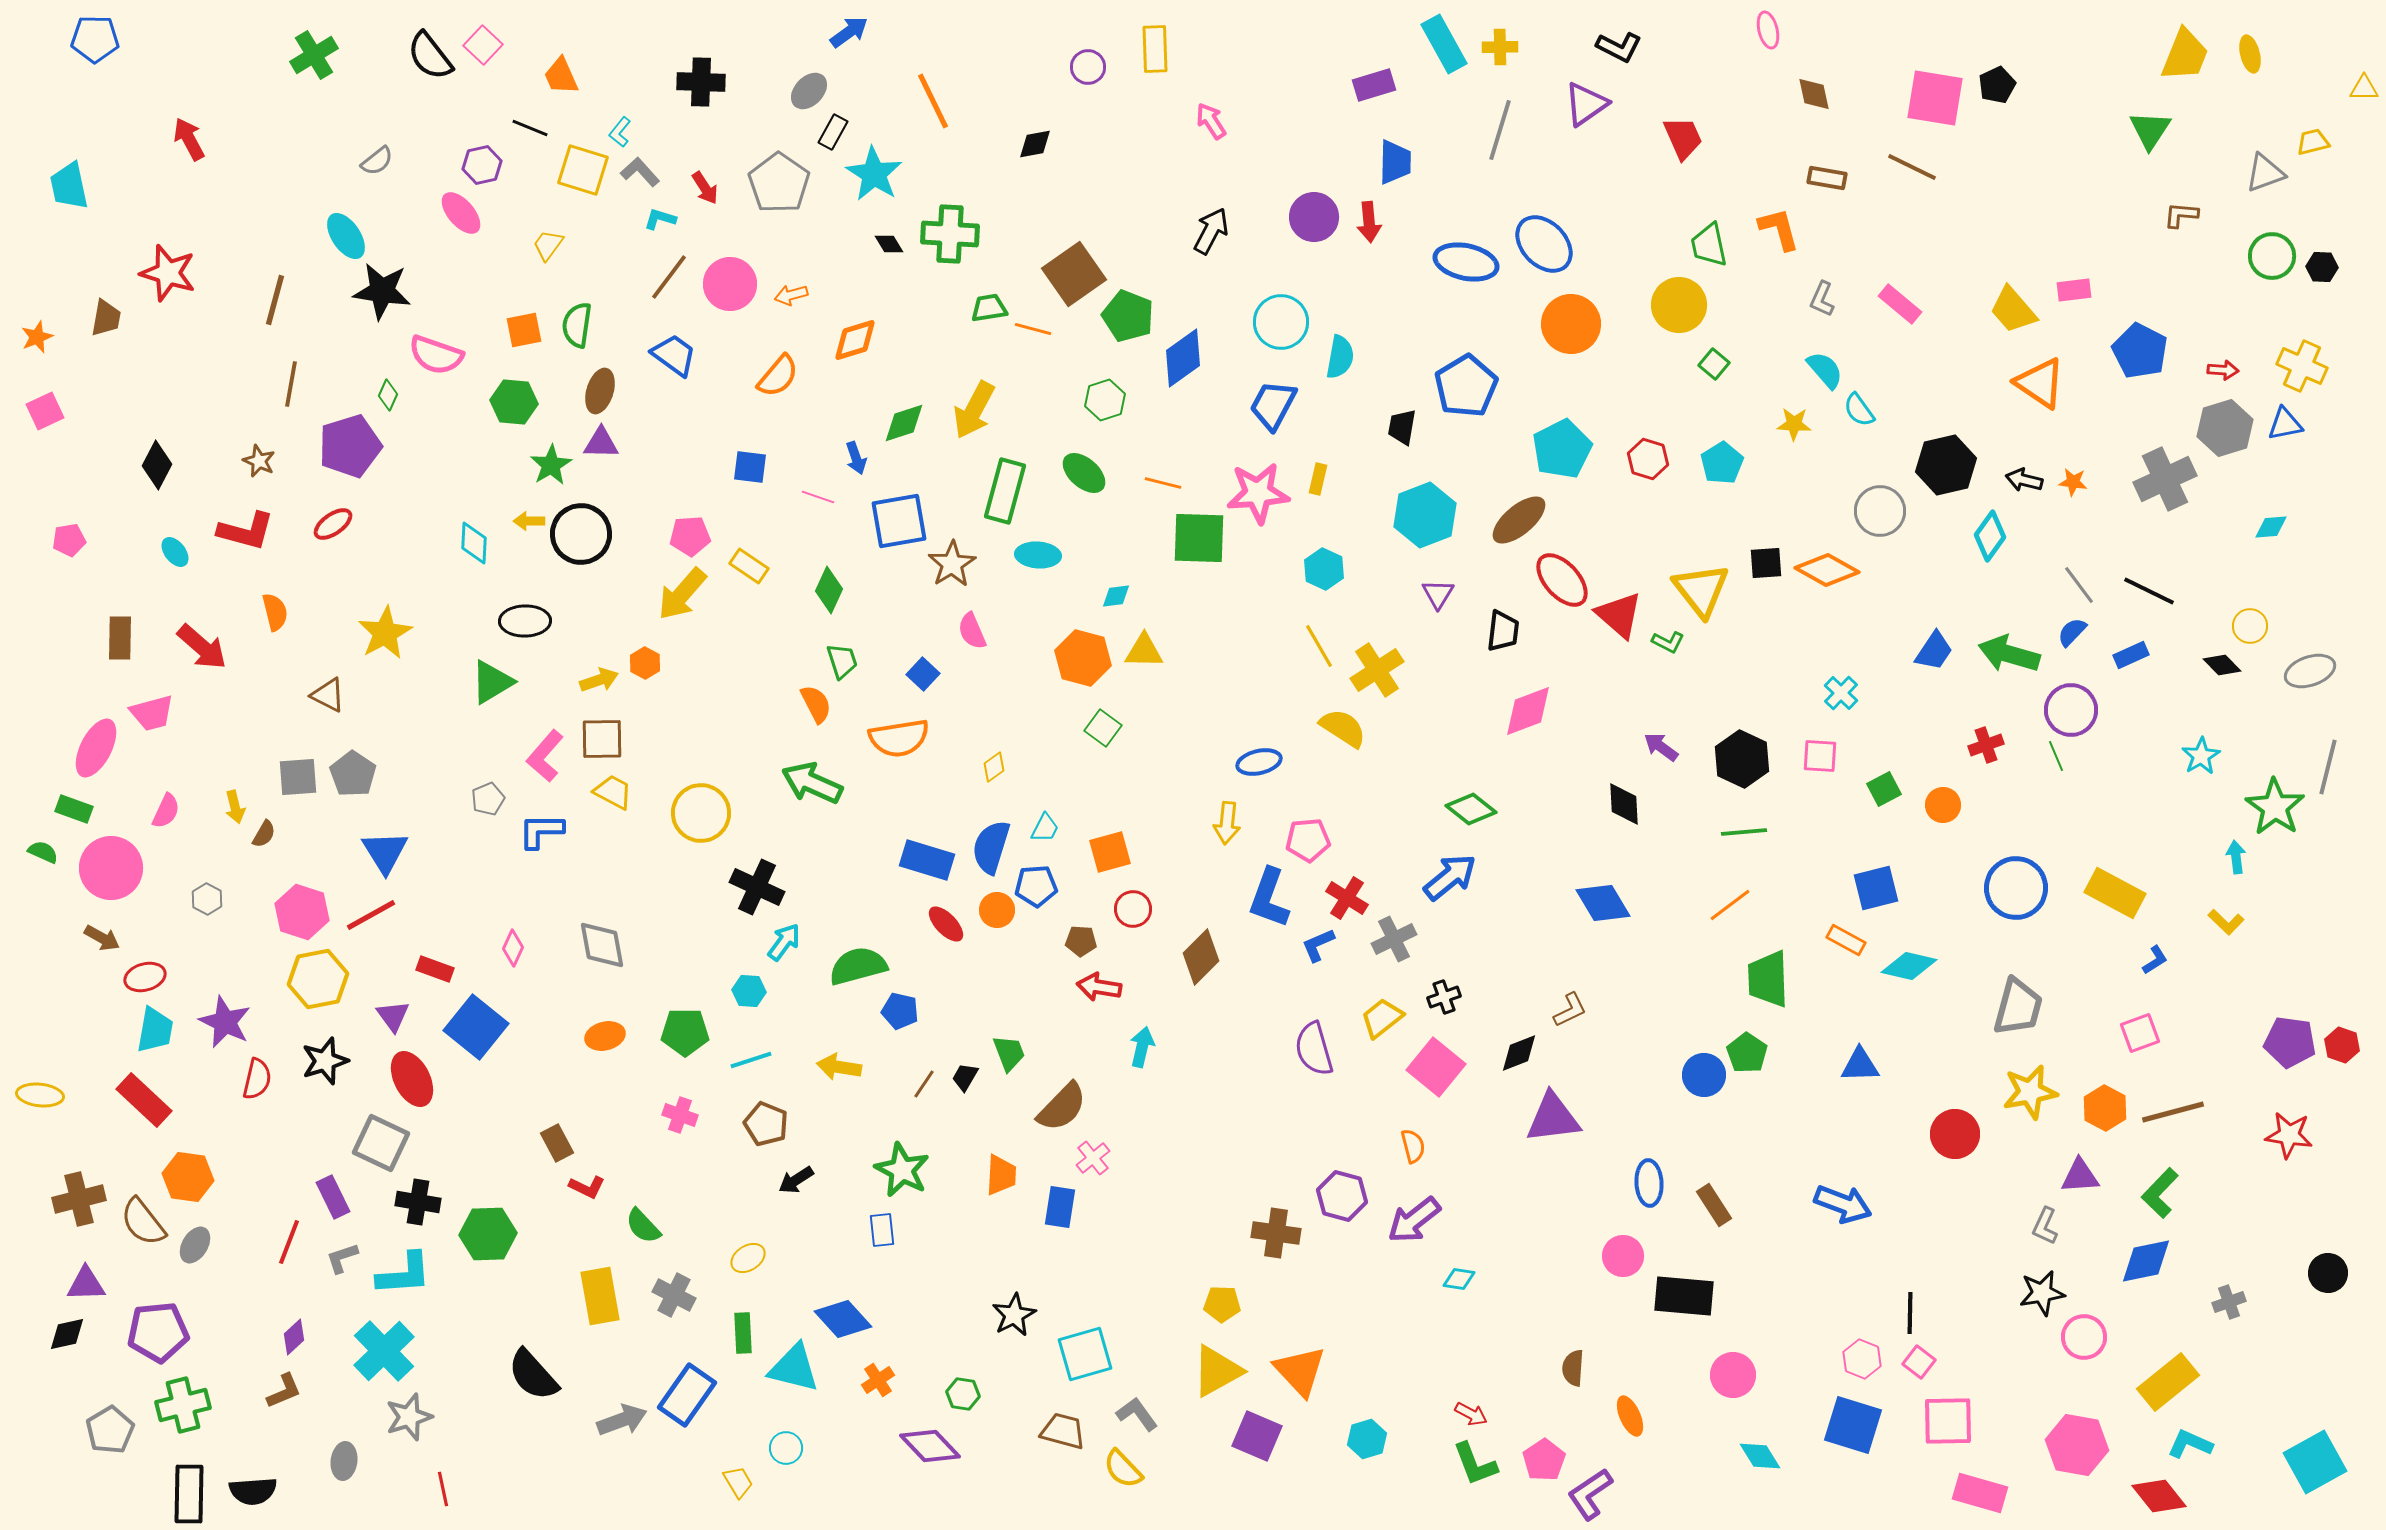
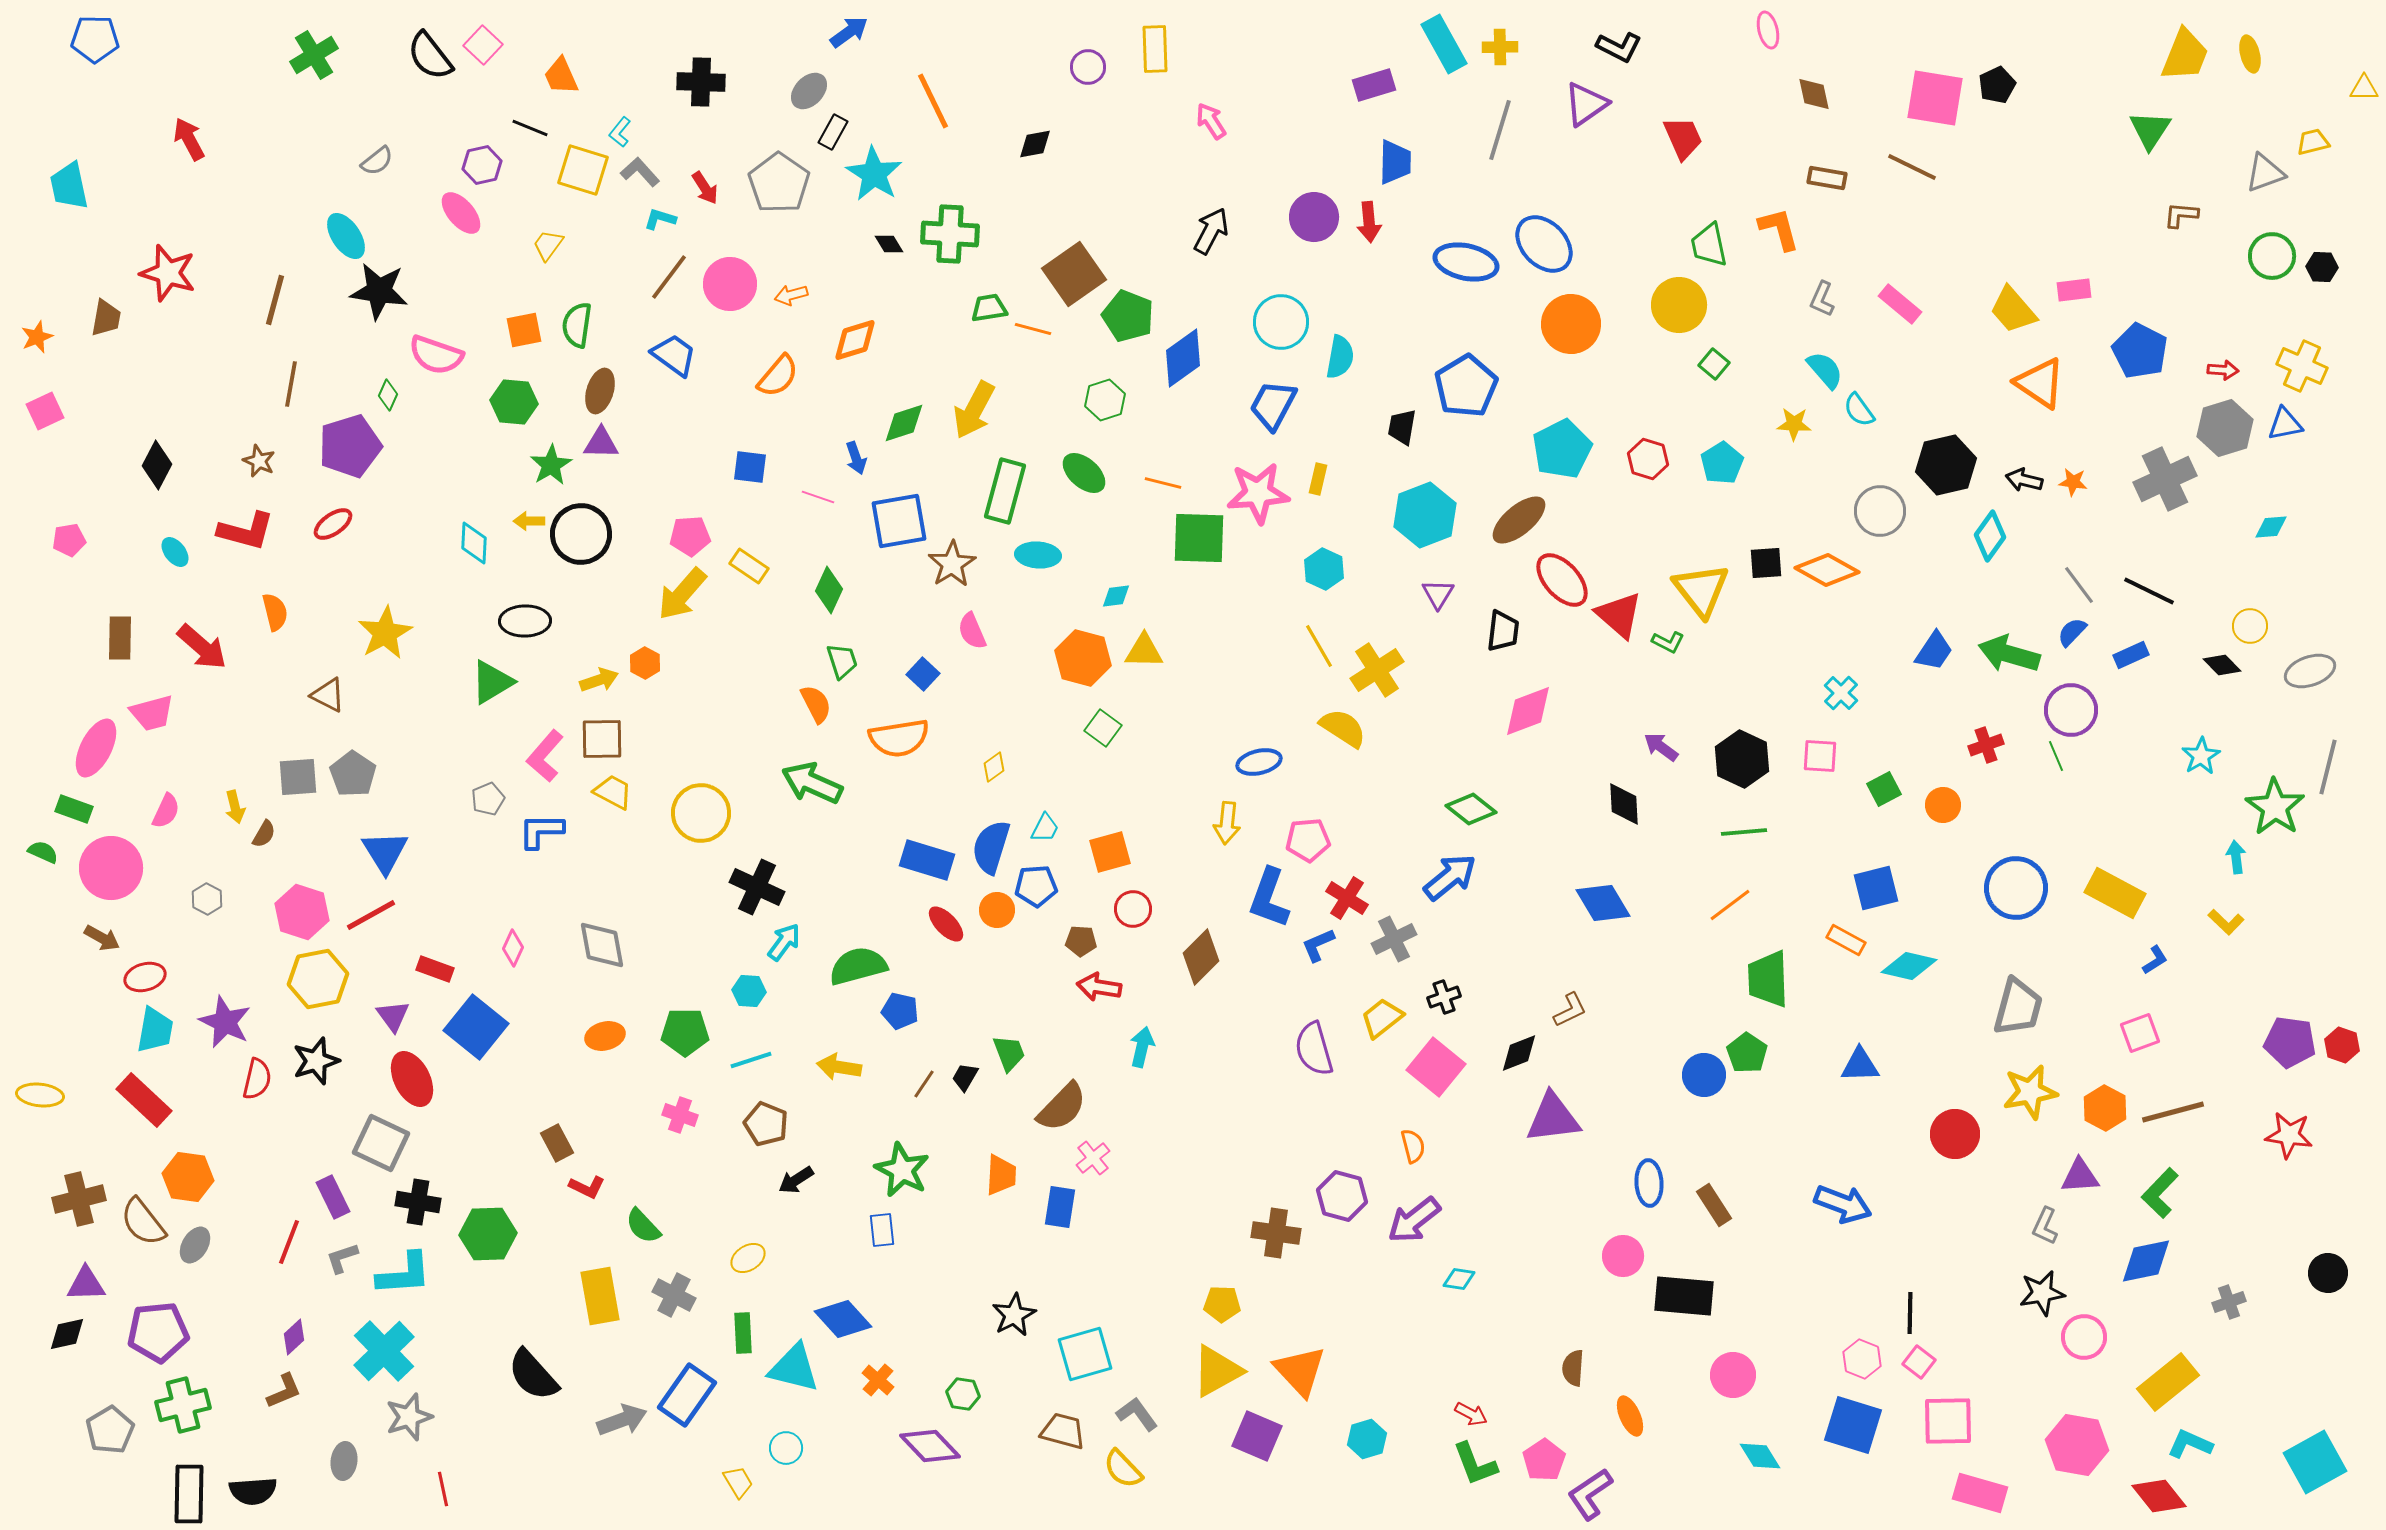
black star at (382, 291): moved 3 px left
black star at (325, 1061): moved 9 px left
orange cross at (878, 1380): rotated 16 degrees counterclockwise
